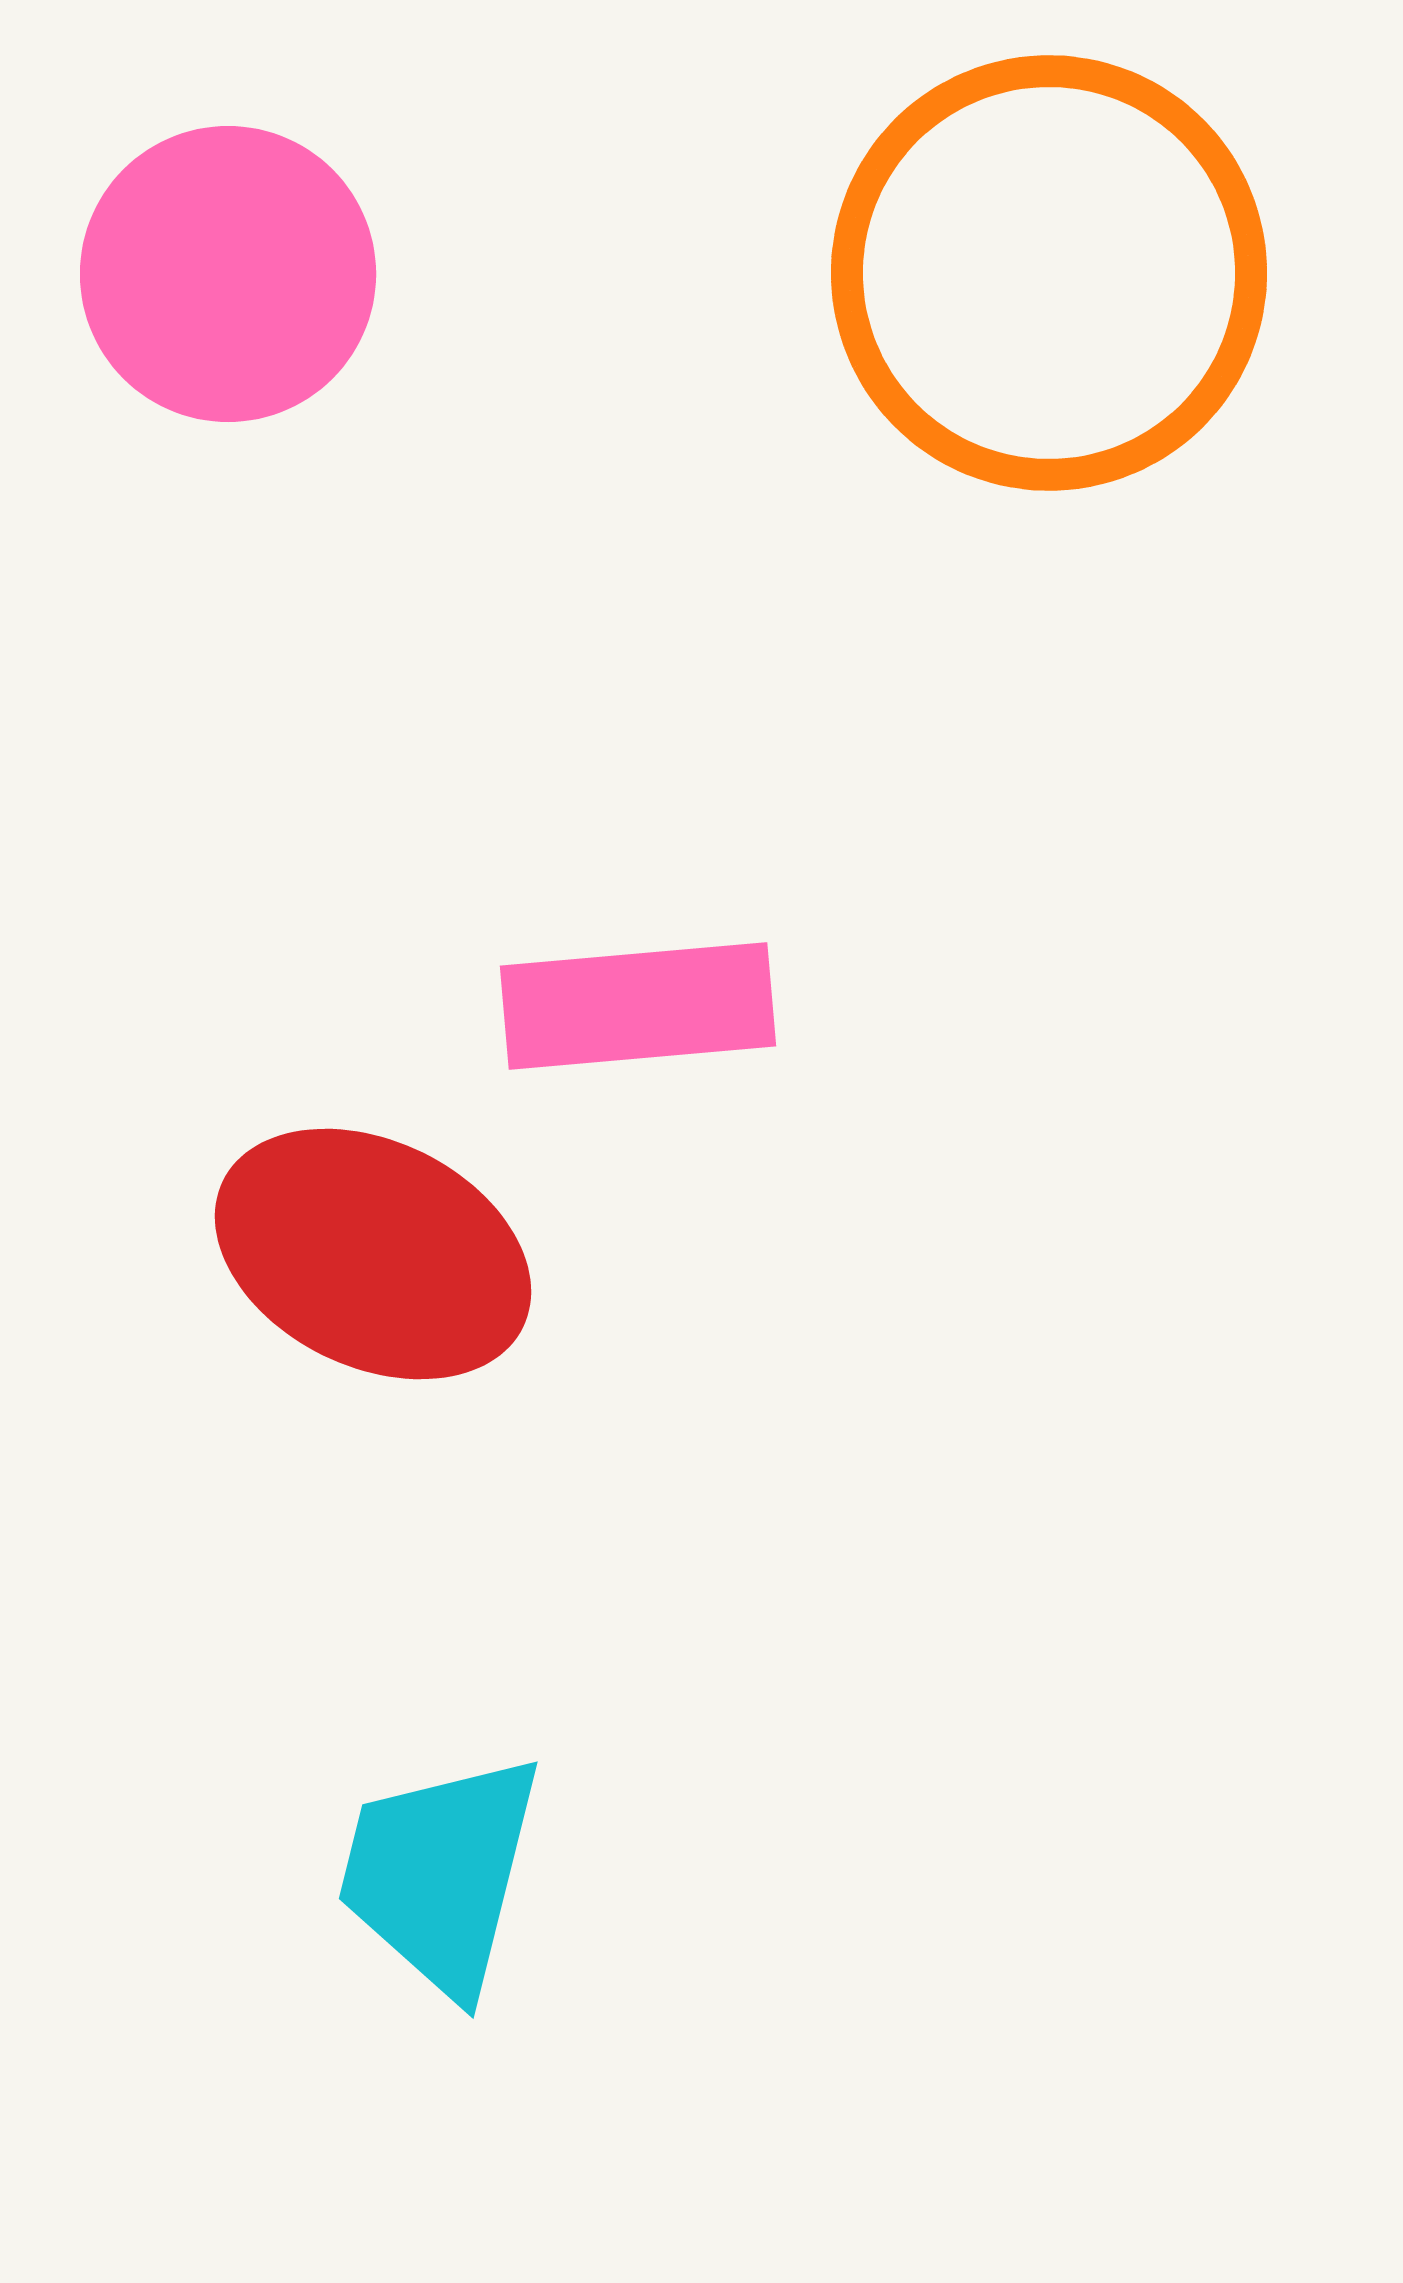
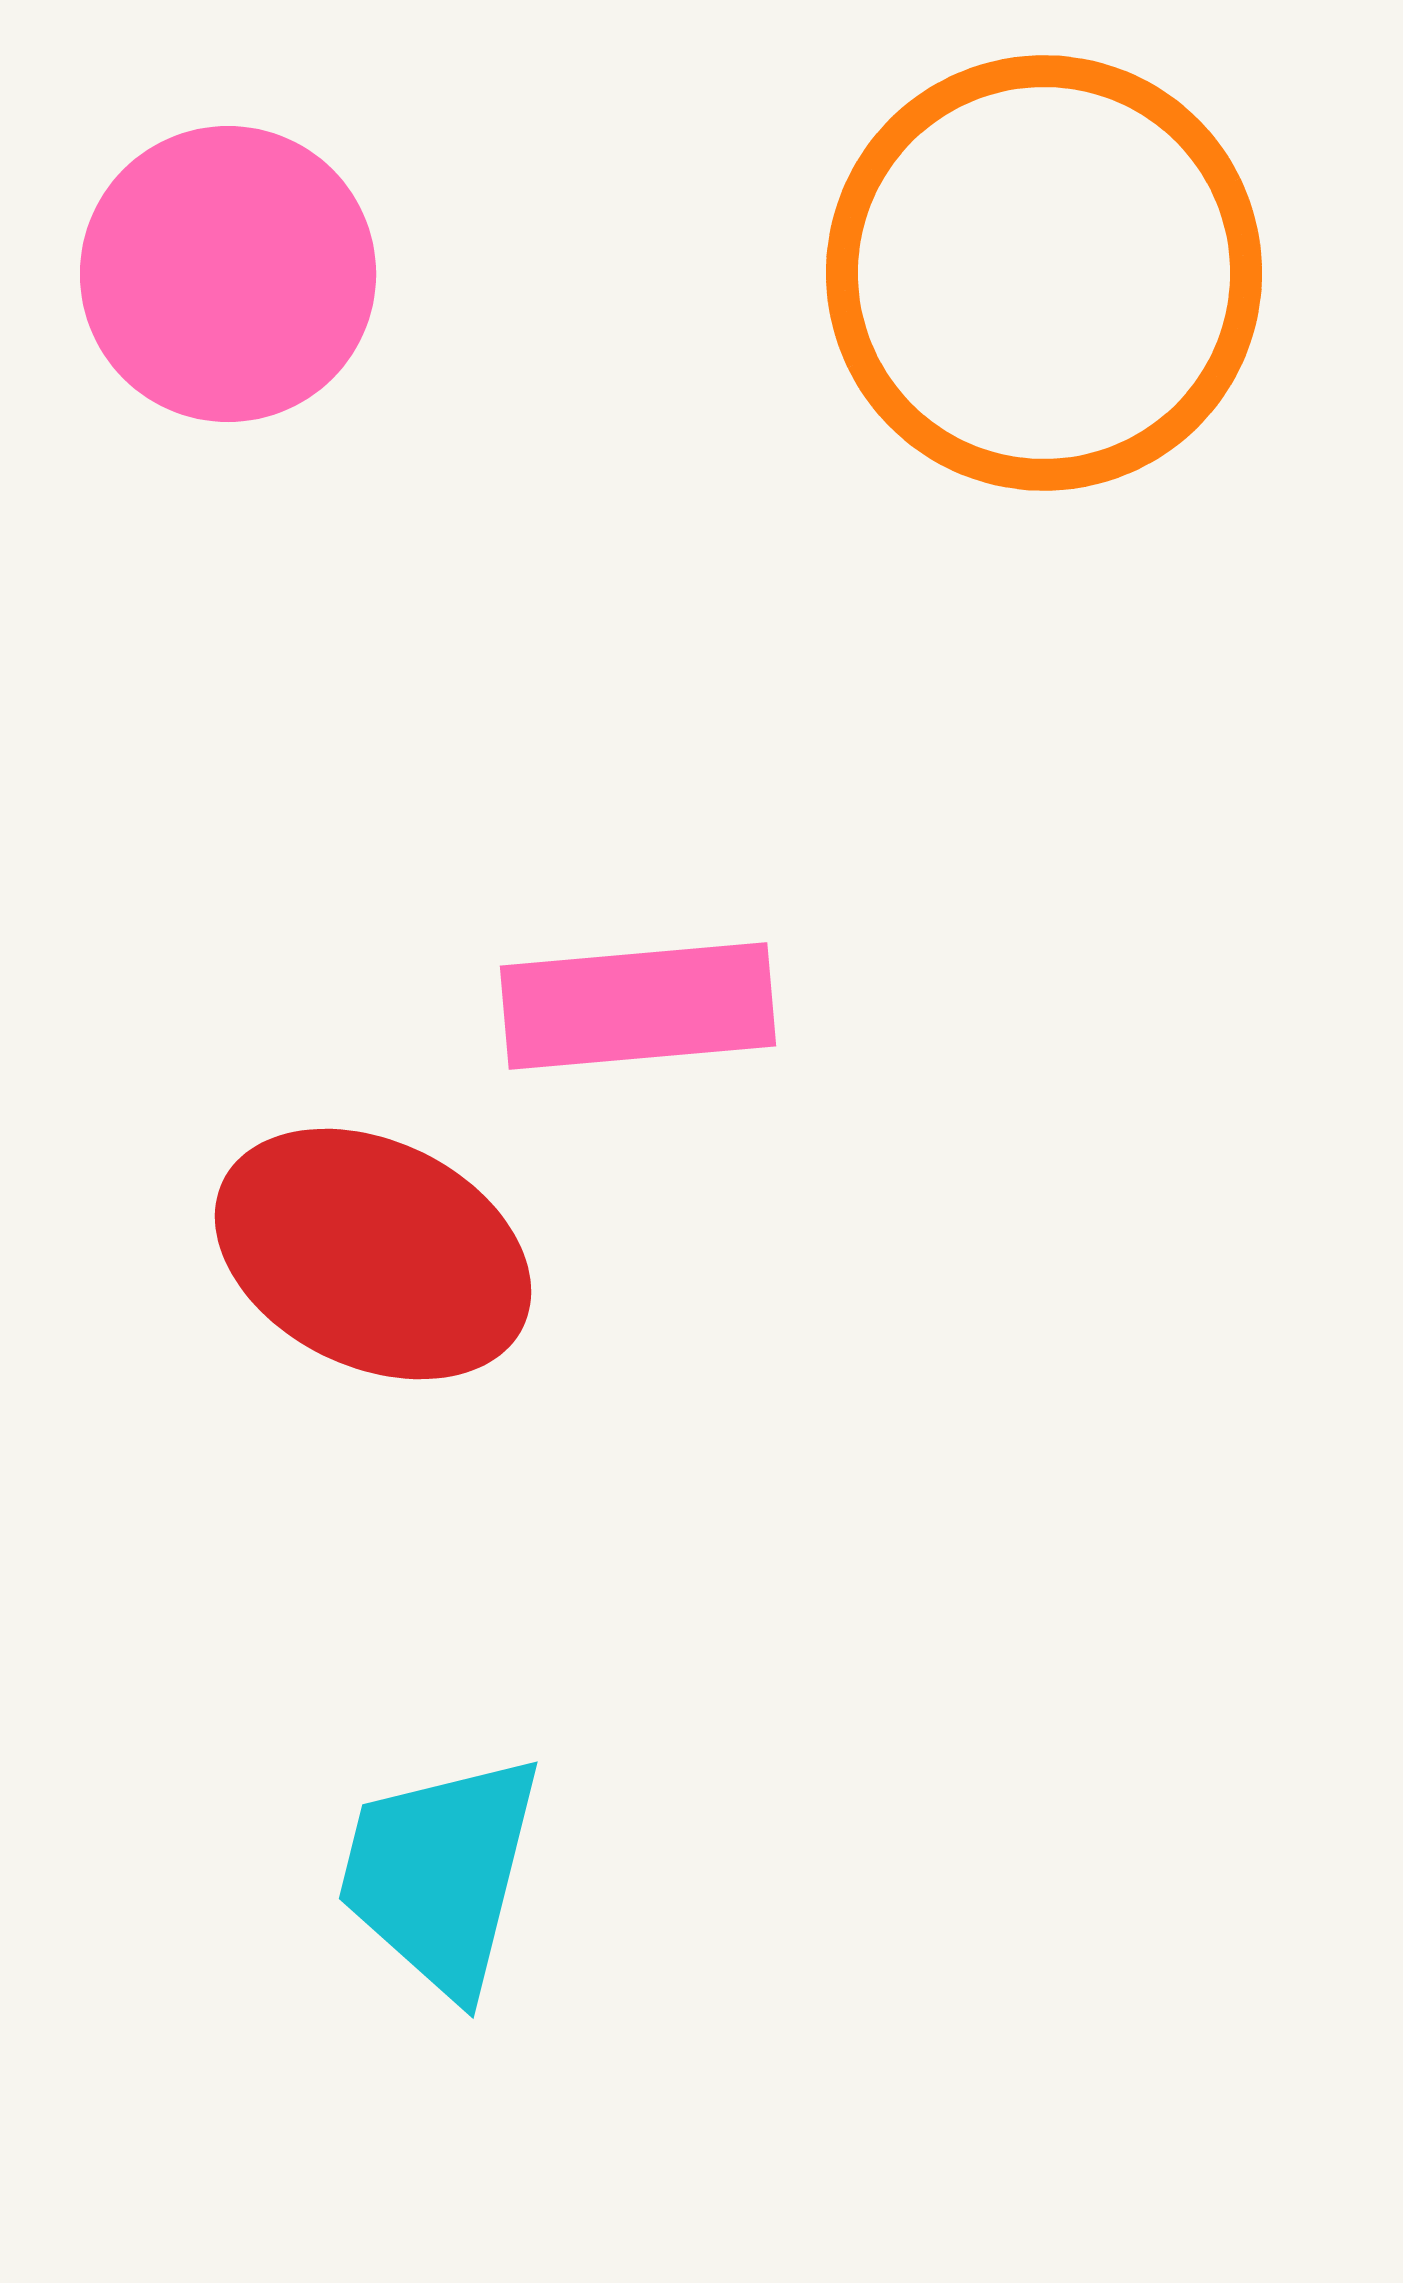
orange circle: moved 5 px left
